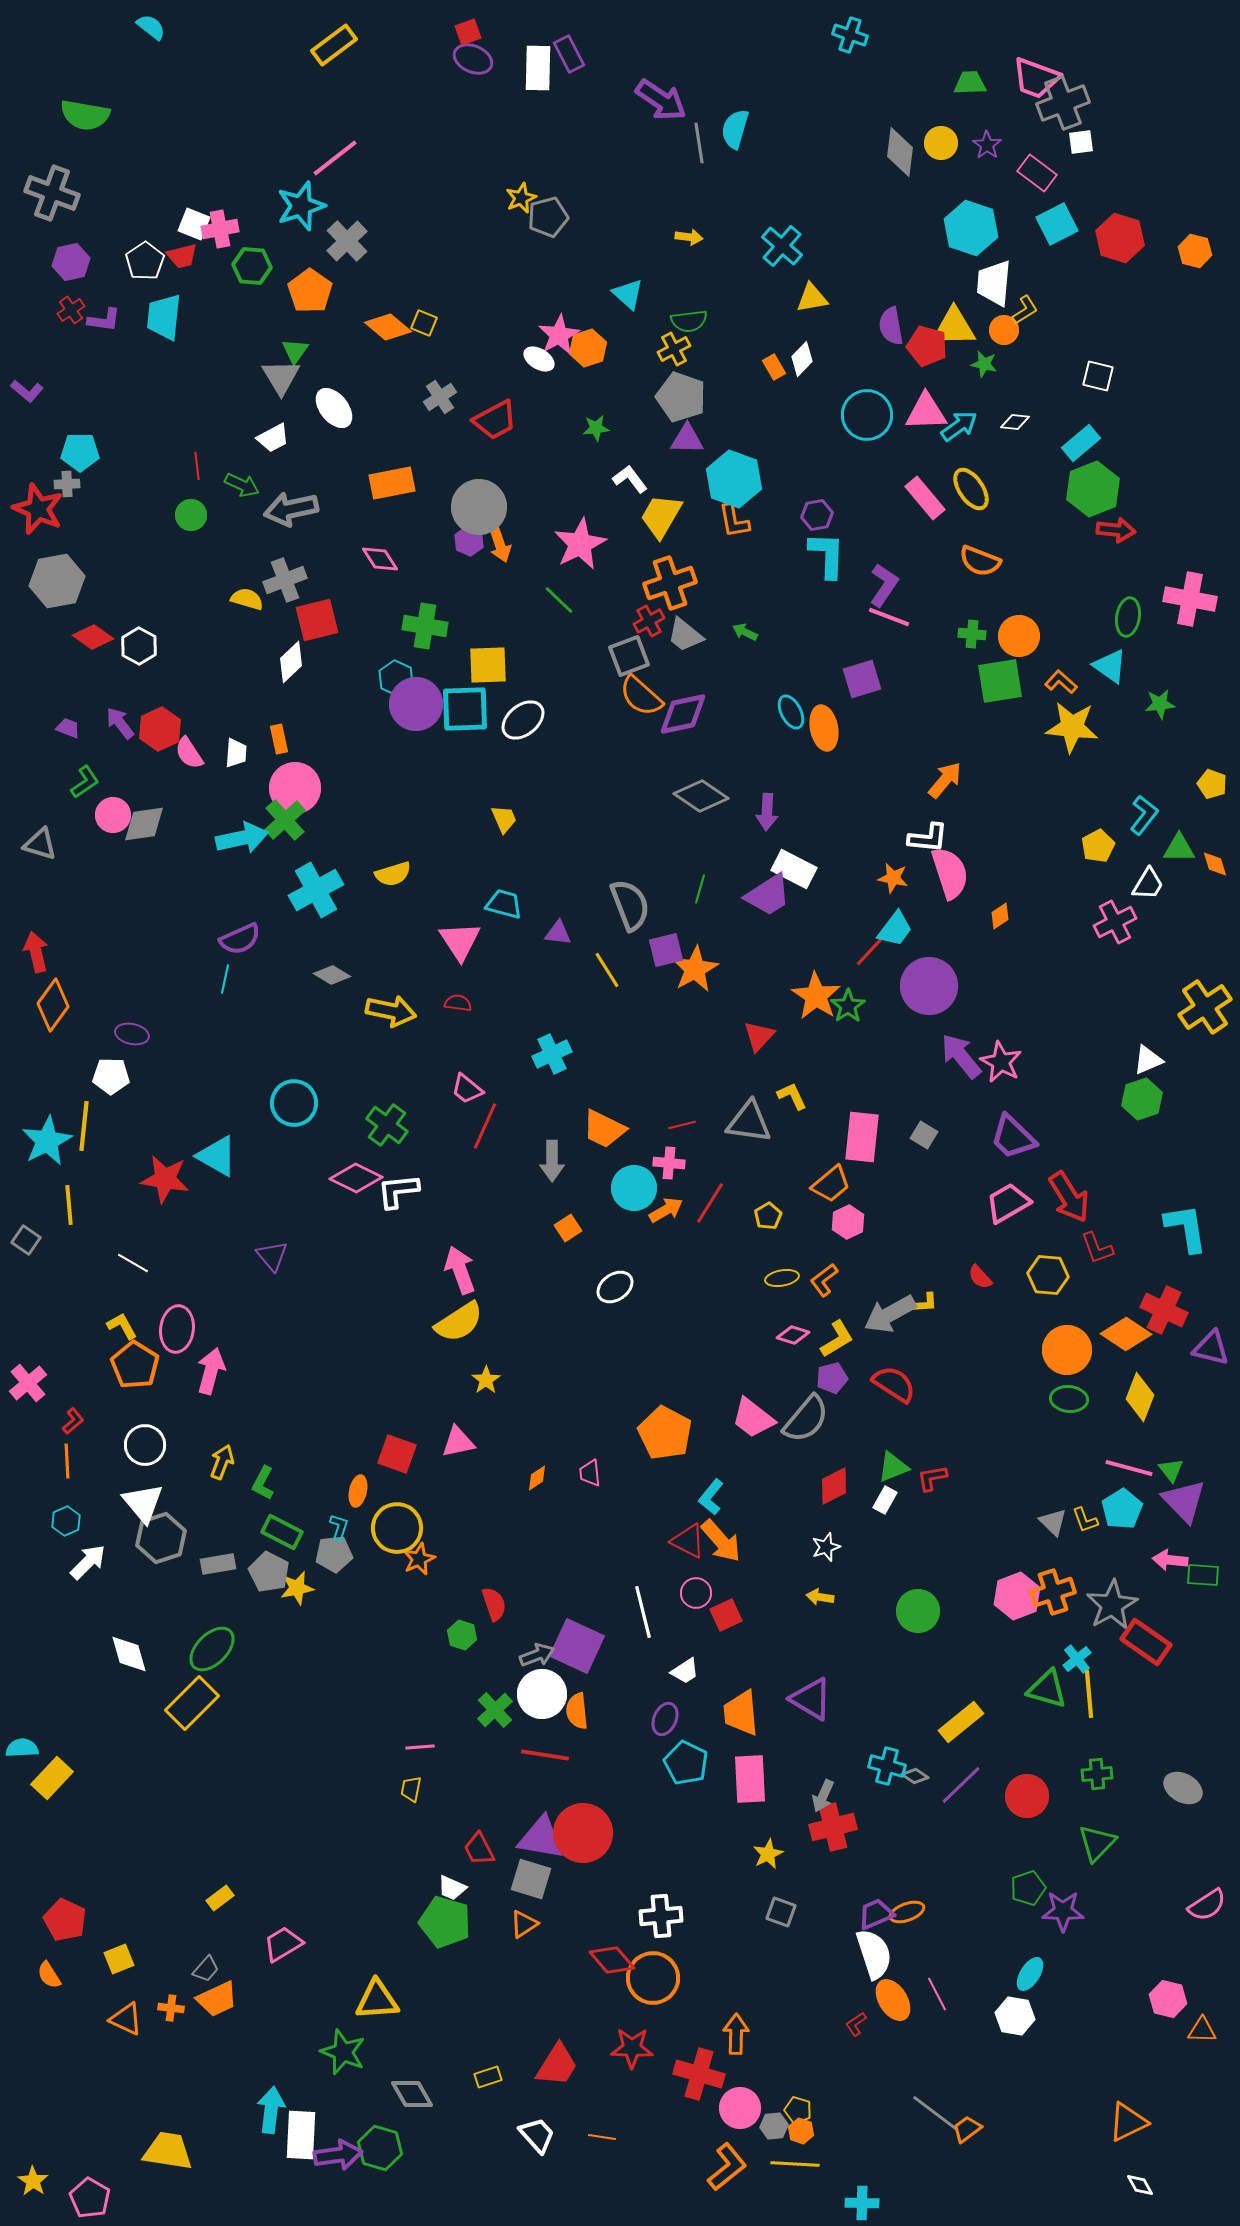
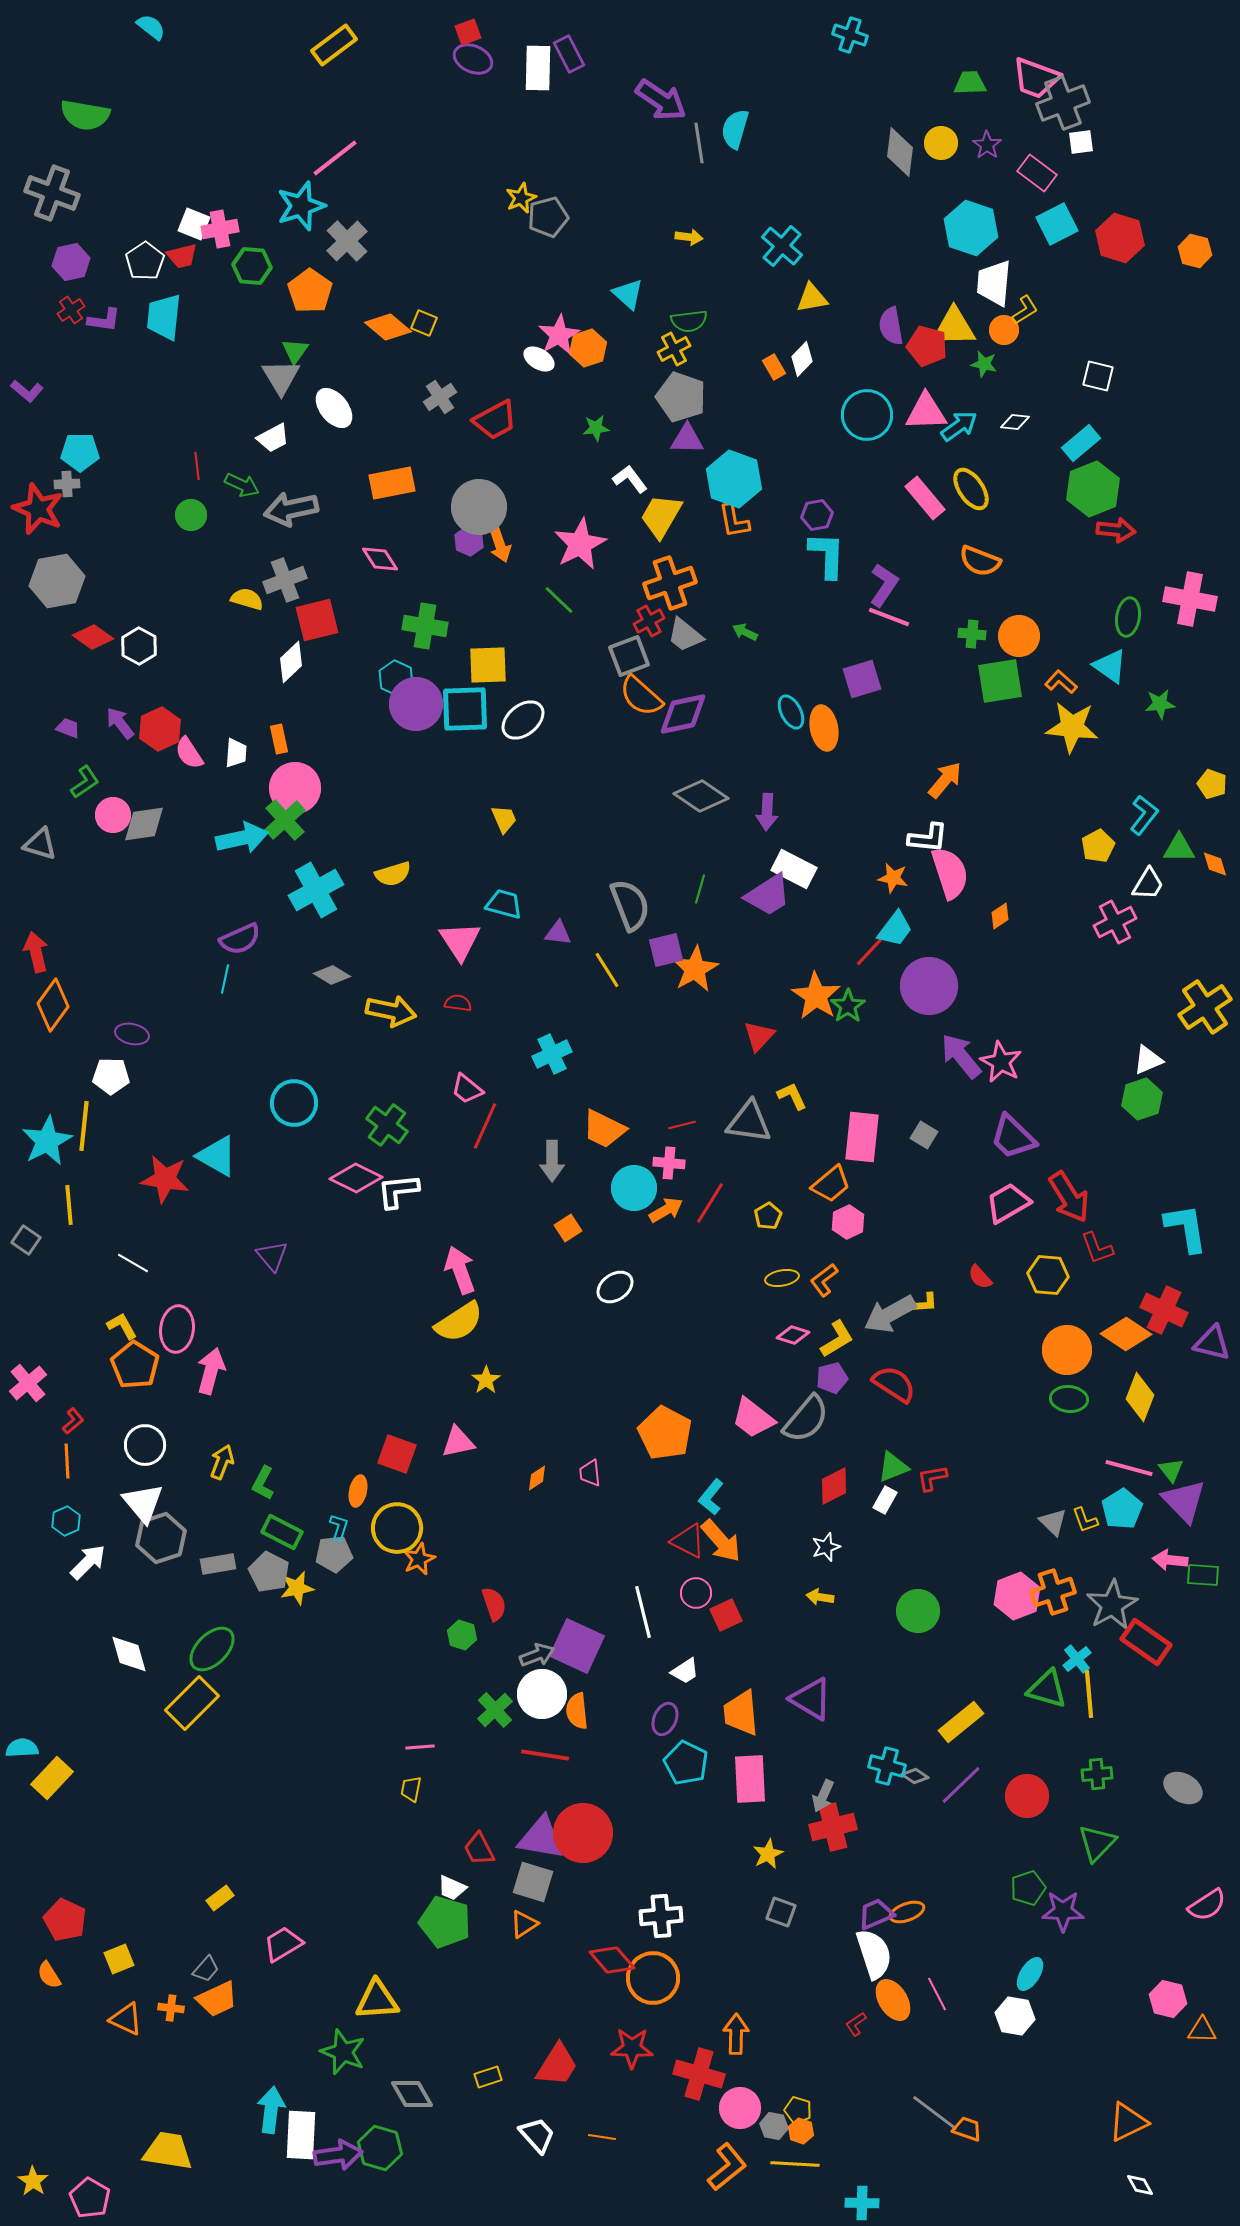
purple triangle at (1211, 1348): moved 1 px right, 5 px up
gray square at (531, 1879): moved 2 px right, 3 px down
gray hexagon at (774, 2126): rotated 16 degrees clockwise
orange trapezoid at (967, 2129): rotated 56 degrees clockwise
